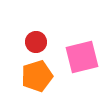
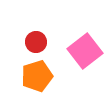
pink square: moved 3 px right, 6 px up; rotated 24 degrees counterclockwise
